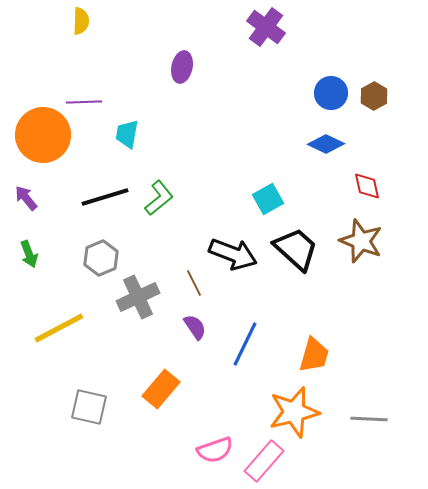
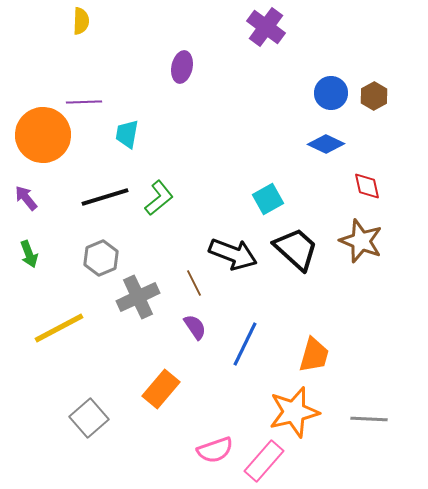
gray square: moved 11 px down; rotated 36 degrees clockwise
